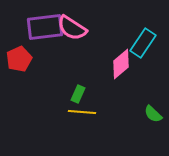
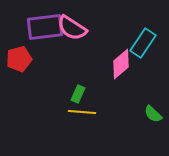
red pentagon: rotated 10 degrees clockwise
